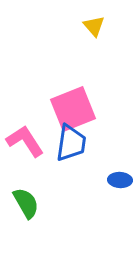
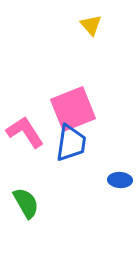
yellow triangle: moved 3 px left, 1 px up
pink L-shape: moved 9 px up
